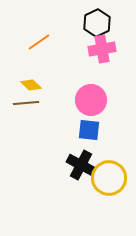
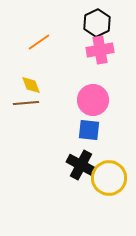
pink cross: moved 2 px left, 1 px down
yellow diamond: rotated 25 degrees clockwise
pink circle: moved 2 px right
